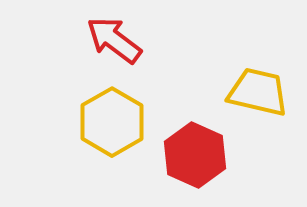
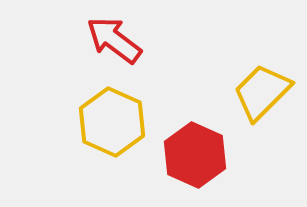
yellow trapezoid: moved 4 px right; rotated 58 degrees counterclockwise
yellow hexagon: rotated 6 degrees counterclockwise
